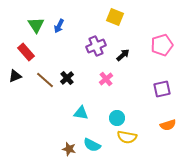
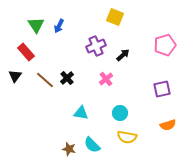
pink pentagon: moved 3 px right
black triangle: rotated 32 degrees counterclockwise
cyan circle: moved 3 px right, 5 px up
cyan semicircle: rotated 18 degrees clockwise
